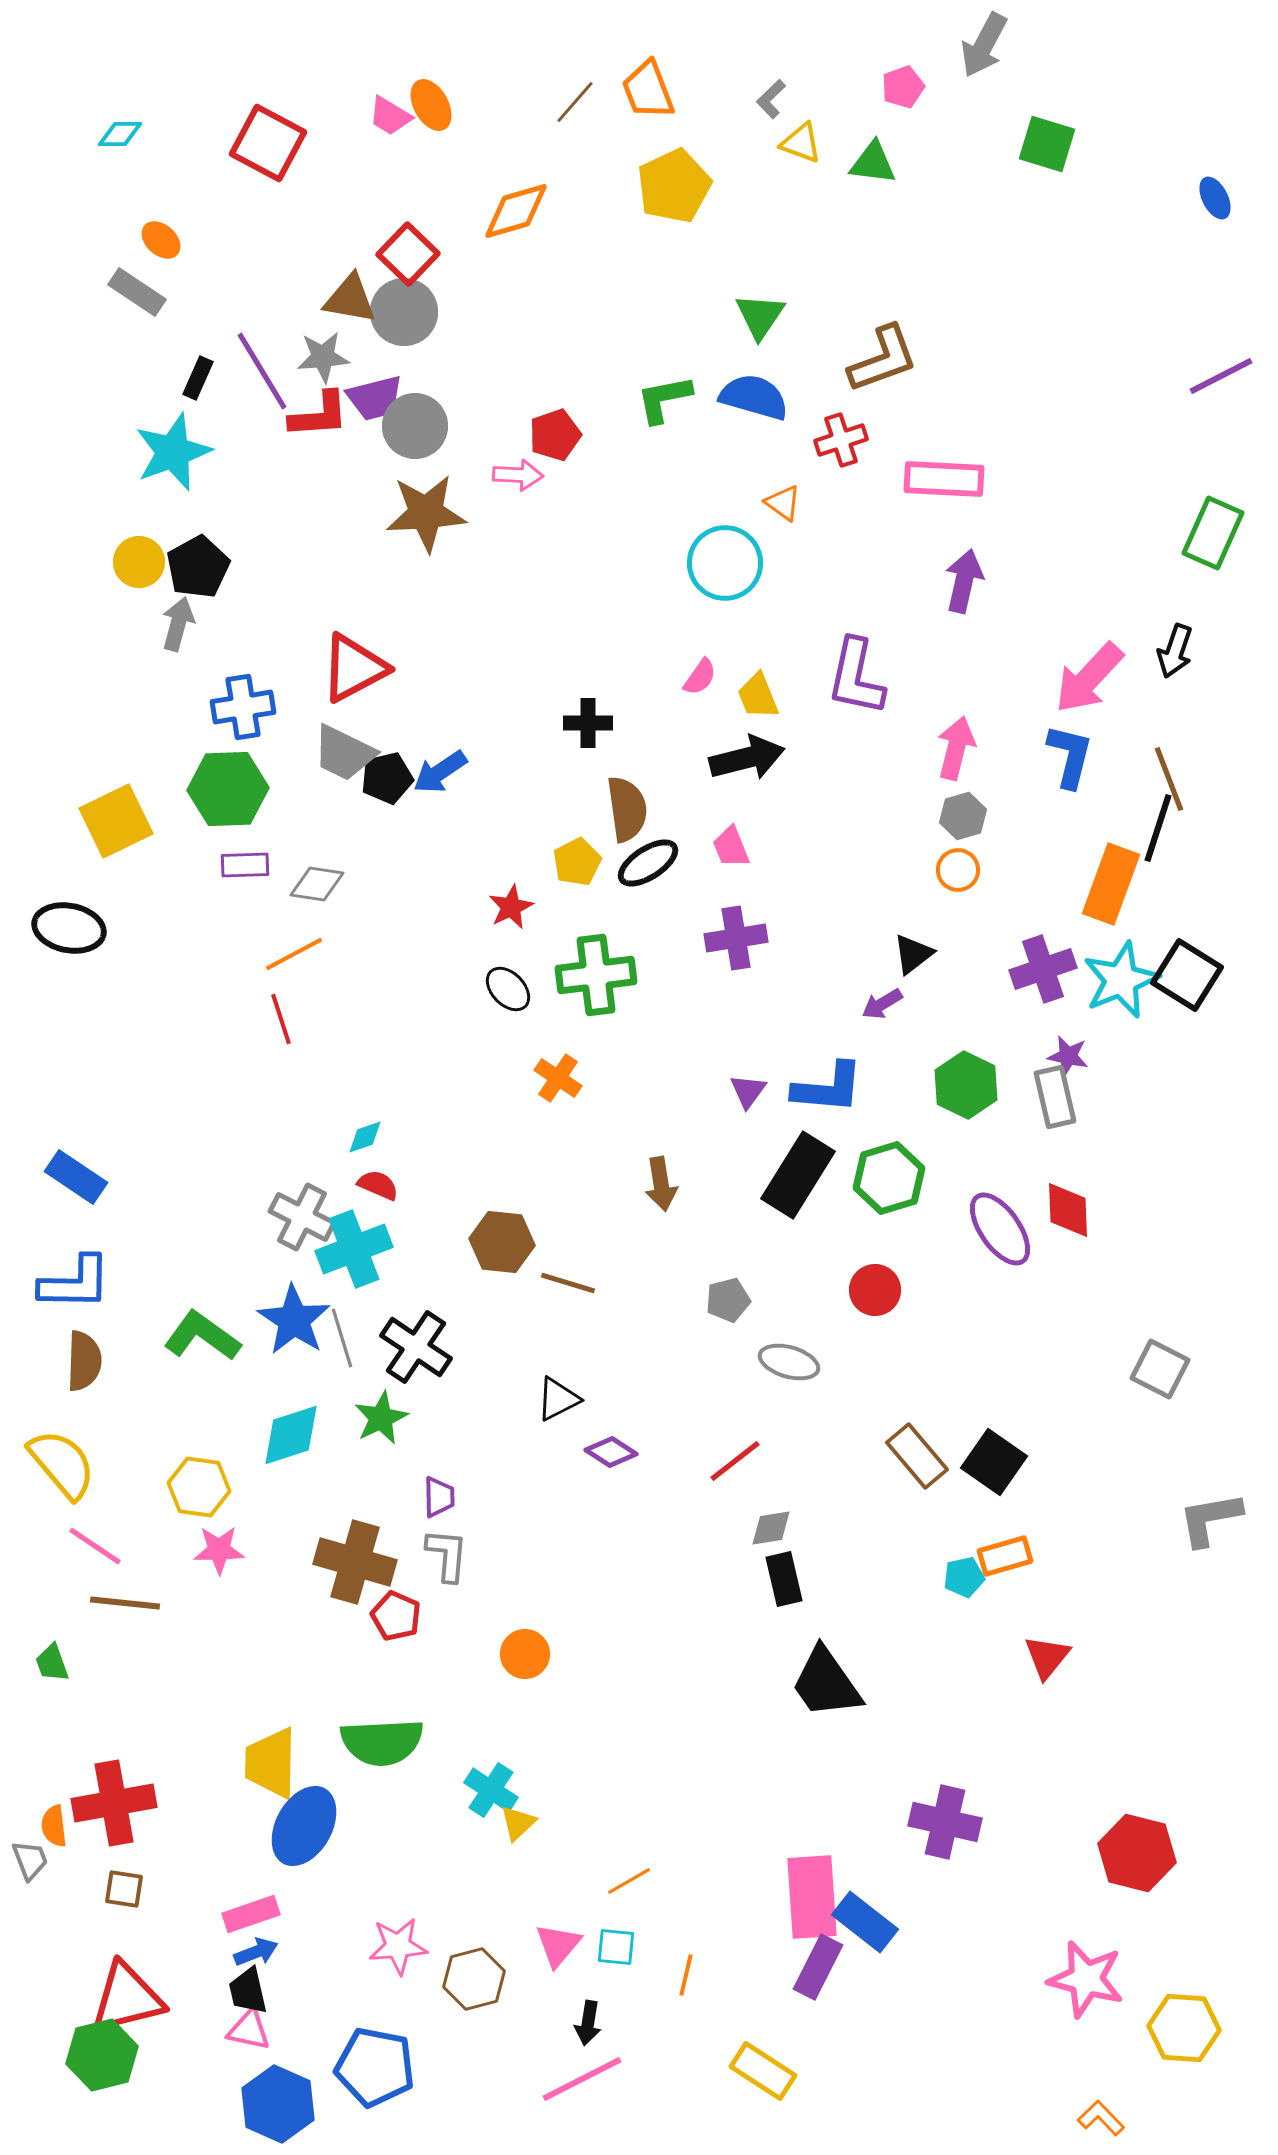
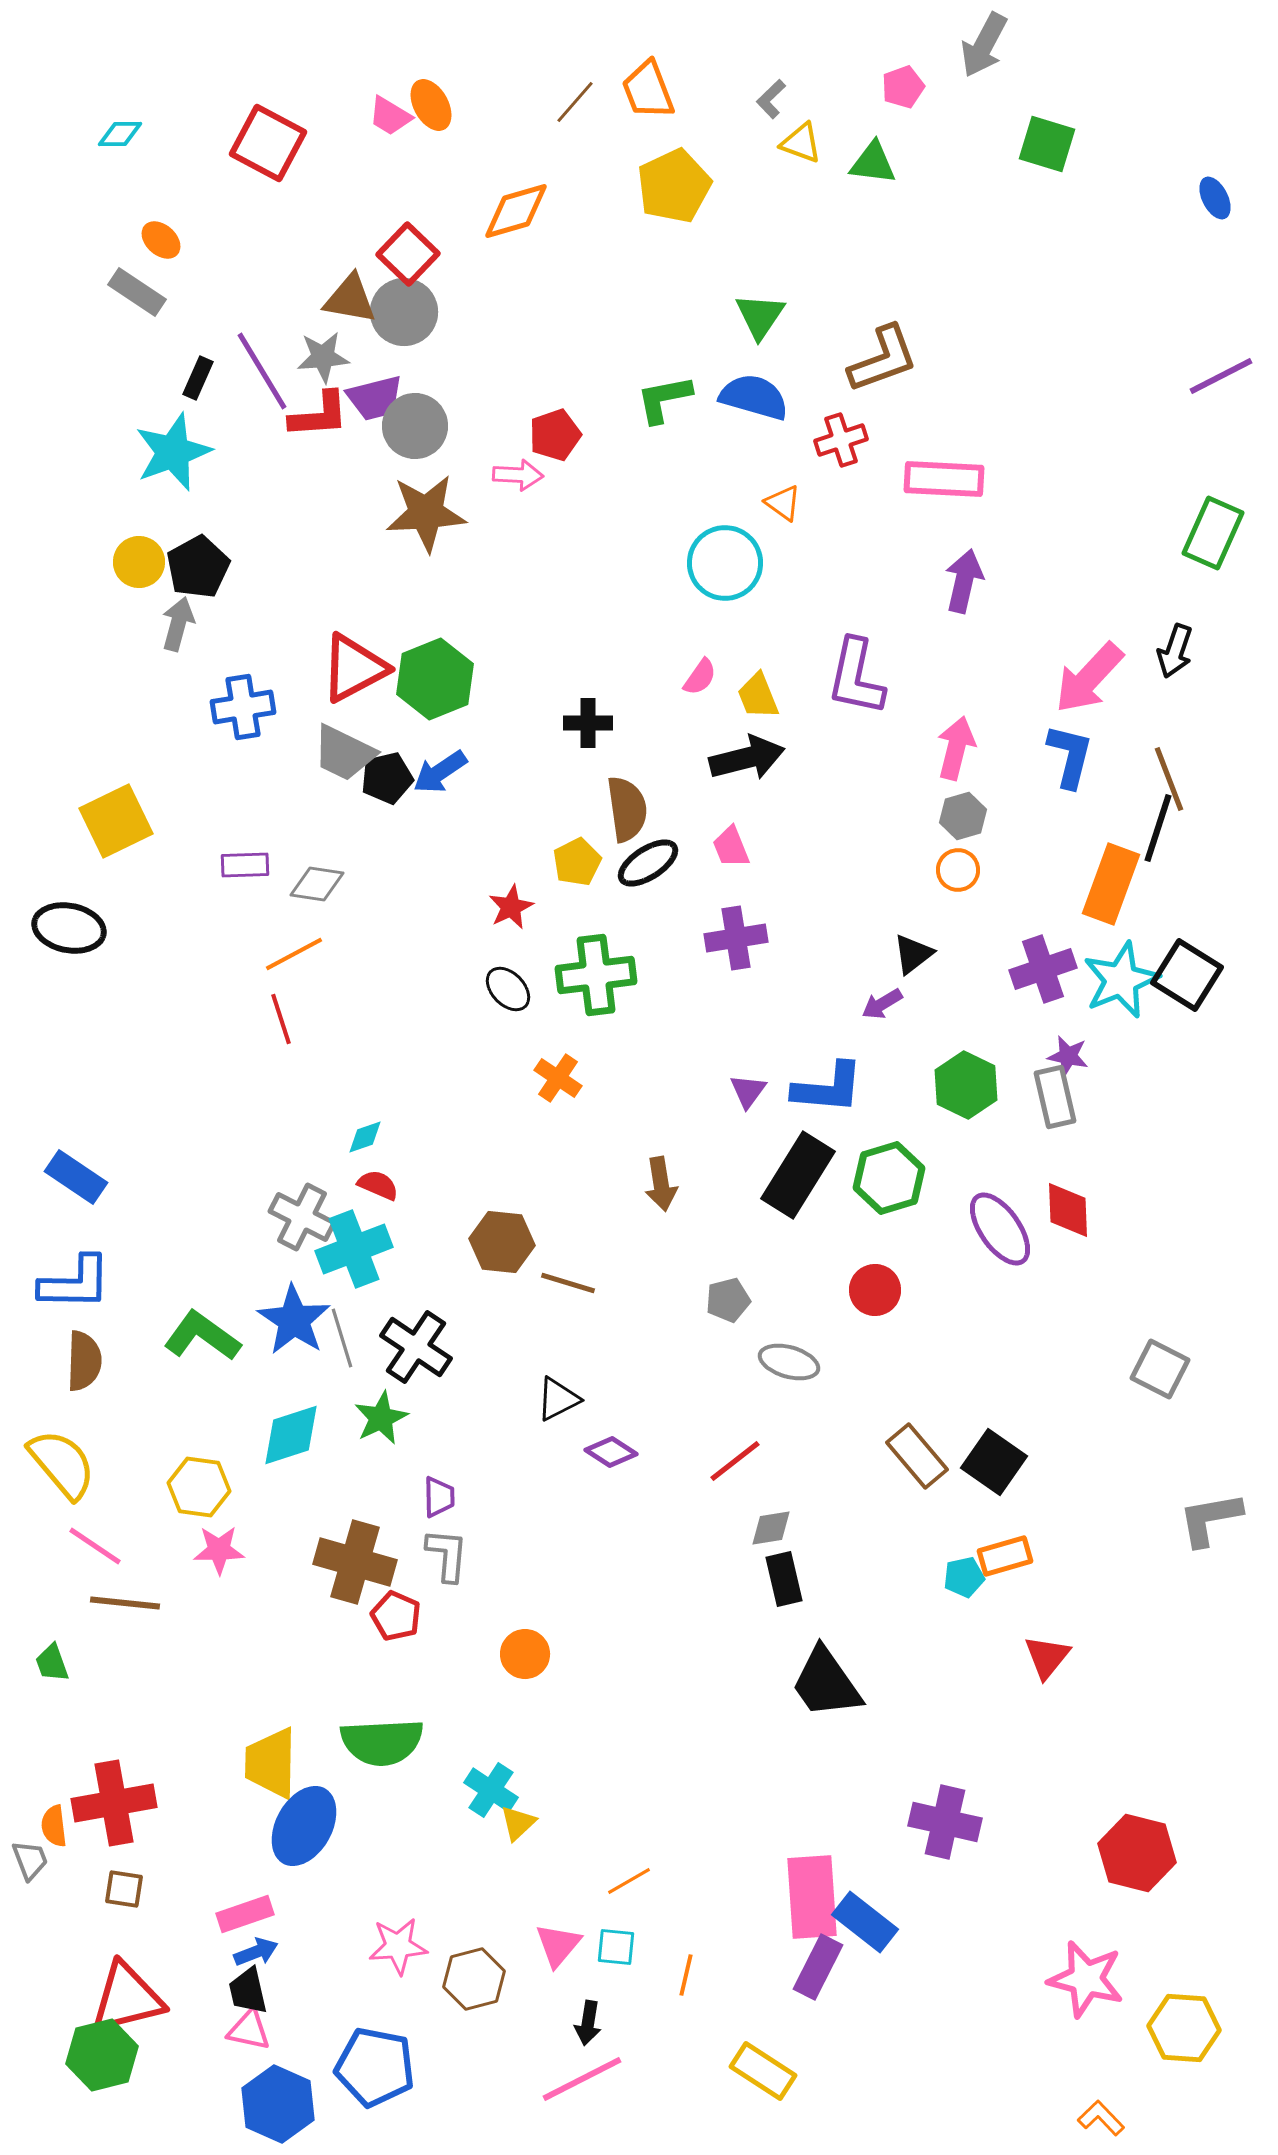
green hexagon at (228, 789): moved 207 px right, 110 px up; rotated 20 degrees counterclockwise
pink rectangle at (251, 1914): moved 6 px left
